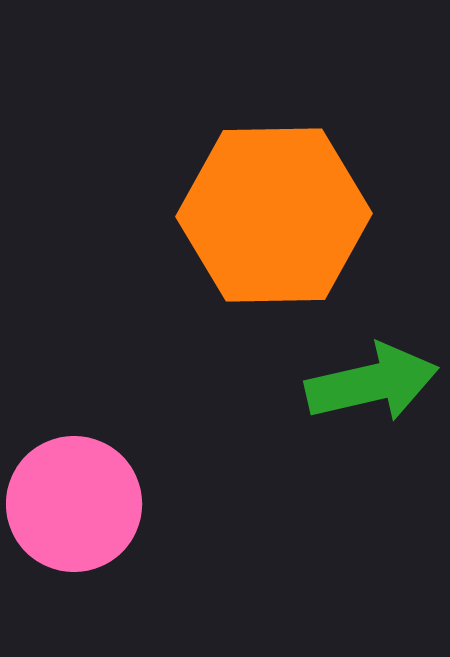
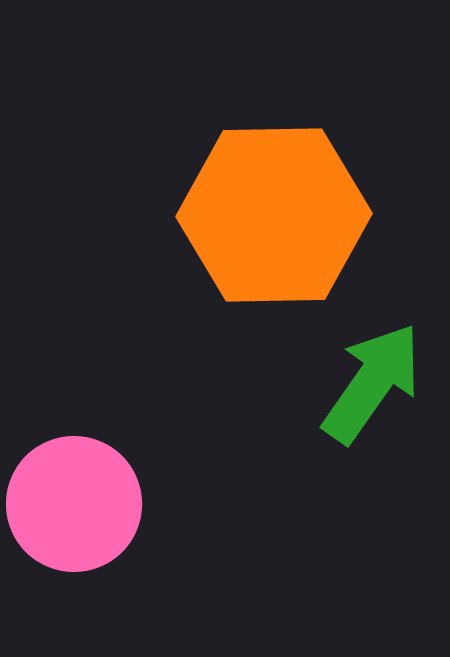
green arrow: rotated 42 degrees counterclockwise
